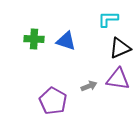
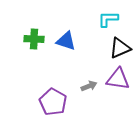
purple pentagon: moved 1 px down
